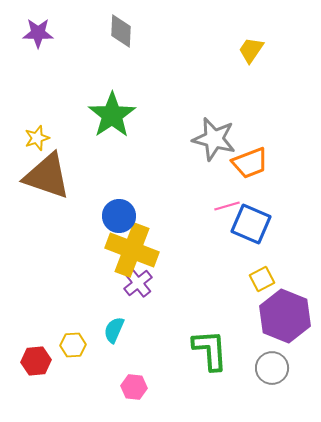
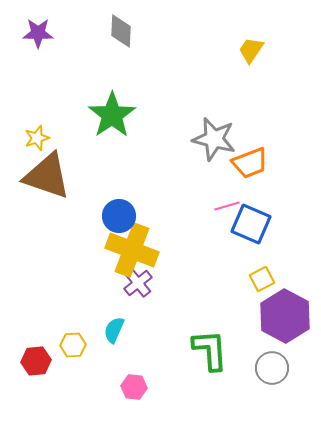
purple hexagon: rotated 6 degrees clockwise
